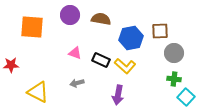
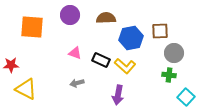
brown semicircle: moved 5 px right, 1 px up; rotated 12 degrees counterclockwise
green cross: moved 5 px left, 4 px up
yellow triangle: moved 12 px left, 3 px up
